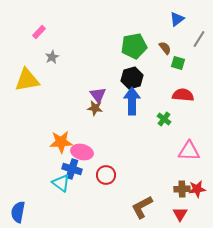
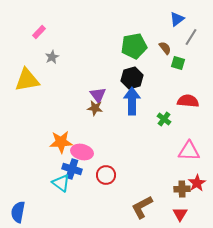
gray line: moved 8 px left, 2 px up
red semicircle: moved 5 px right, 6 px down
red star: moved 6 px up; rotated 24 degrees counterclockwise
